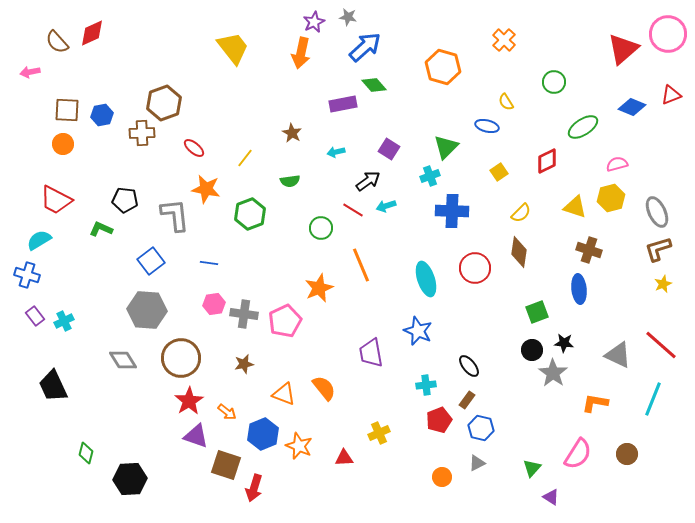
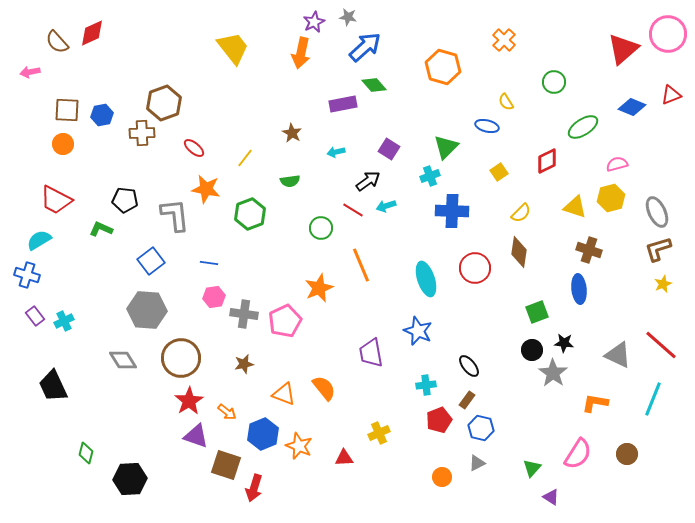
pink hexagon at (214, 304): moved 7 px up
